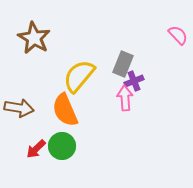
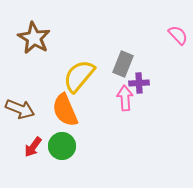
purple cross: moved 5 px right, 2 px down; rotated 18 degrees clockwise
brown arrow: moved 1 px right, 1 px down; rotated 12 degrees clockwise
red arrow: moved 3 px left, 2 px up; rotated 10 degrees counterclockwise
